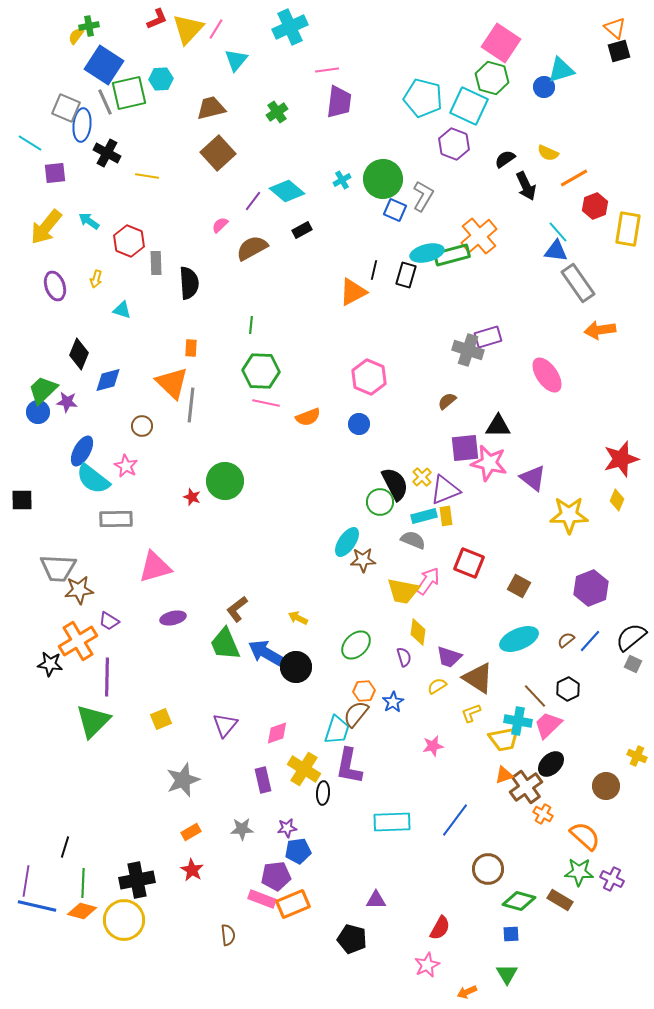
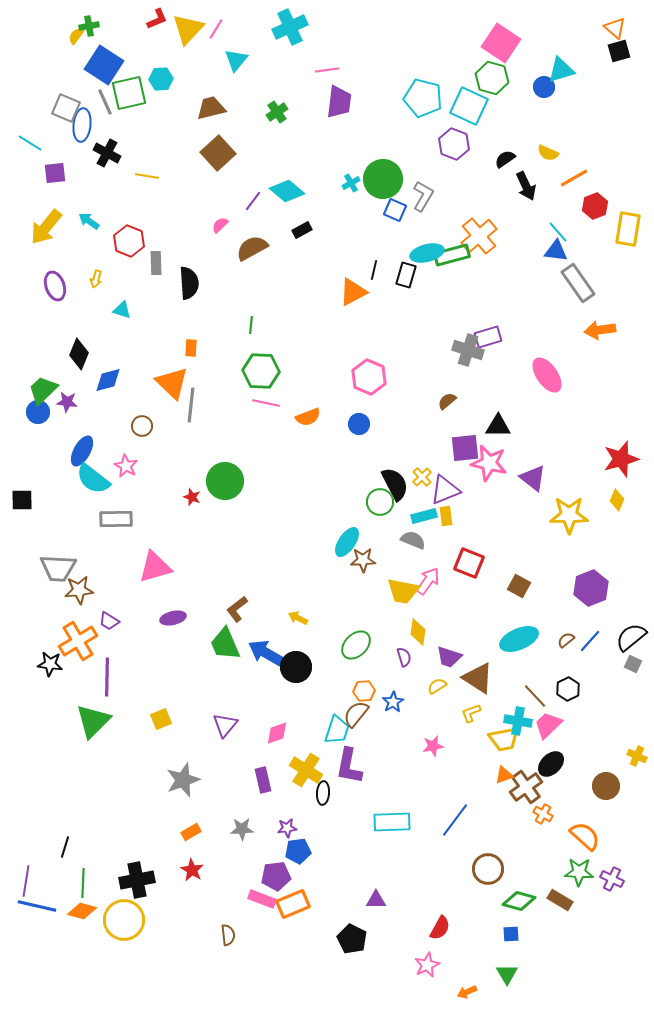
cyan cross at (342, 180): moved 9 px right, 3 px down
yellow cross at (304, 769): moved 2 px right, 1 px down
black pentagon at (352, 939): rotated 12 degrees clockwise
